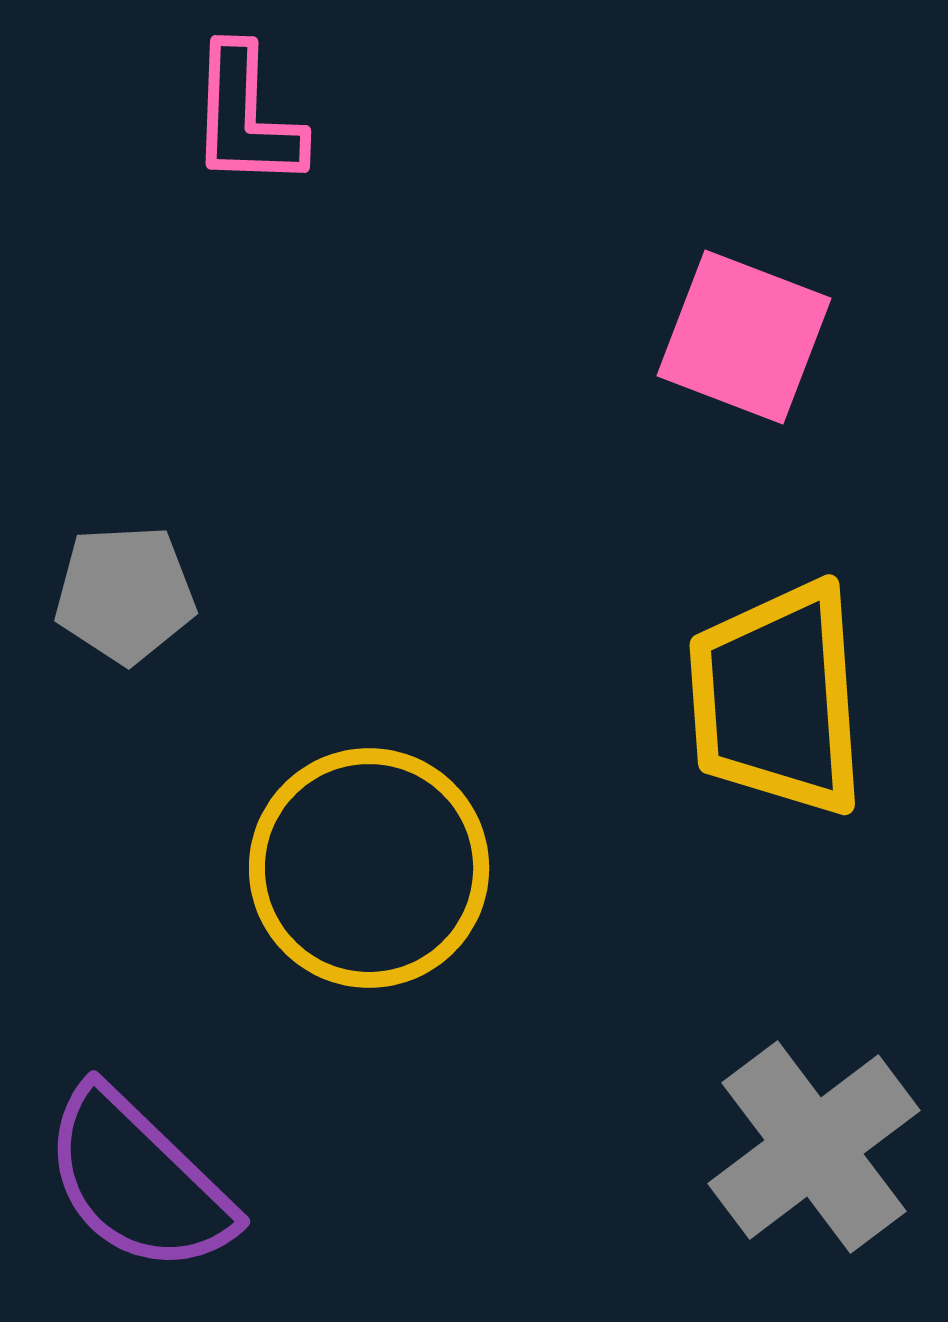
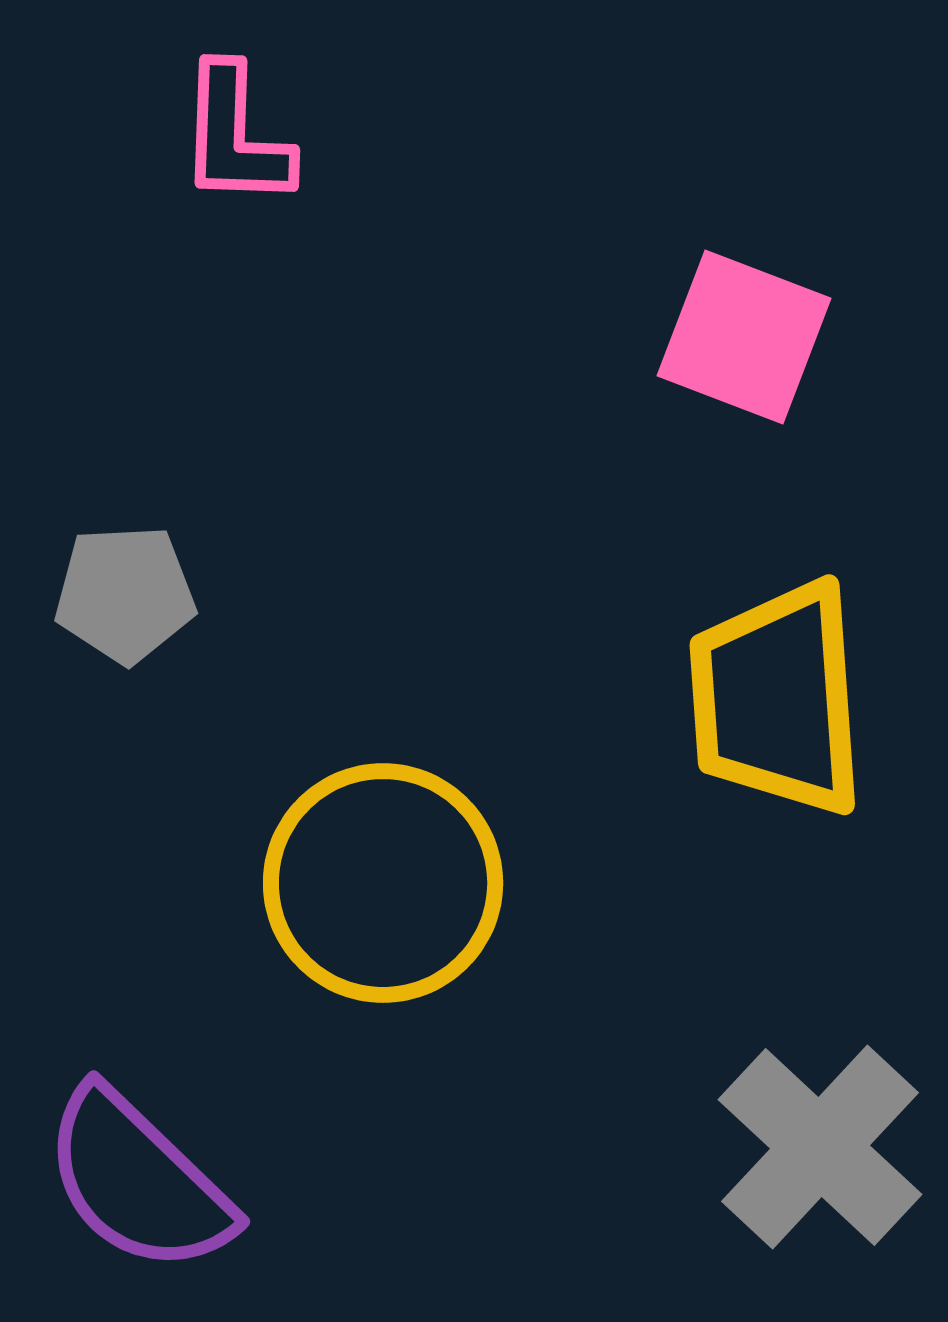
pink L-shape: moved 11 px left, 19 px down
yellow circle: moved 14 px right, 15 px down
gray cross: moved 6 px right; rotated 10 degrees counterclockwise
